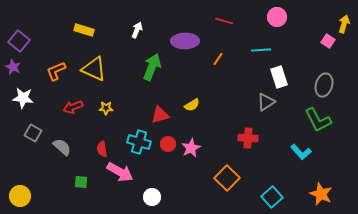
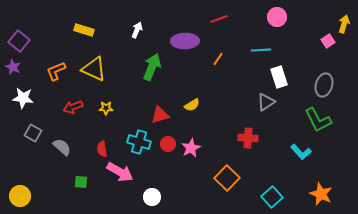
red line: moved 5 px left, 2 px up; rotated 36 degrees counterclockwise
pink square: rotated 24 degrees clockwise
